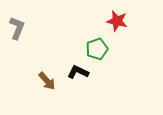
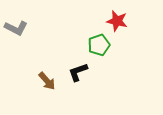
gray L-shape: moved 1 px left; rotated 95 degrees clockwise
green pentagon: moved 2 px right, 4 px up
black L-shape: rotated 45 degrees counterclockwise
